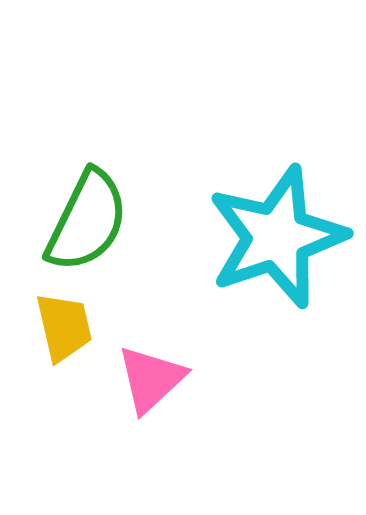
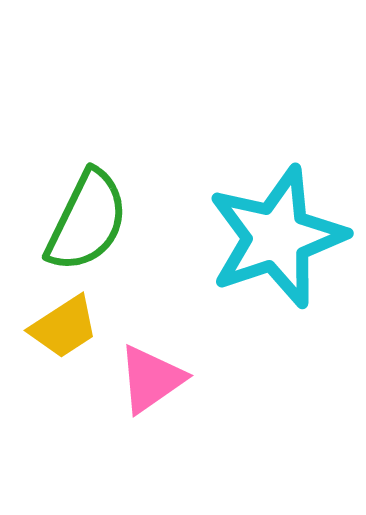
yellow trapezoid: rotated 70 degrees clockwise
pink triangle: rotated 8 degrees clockwise
